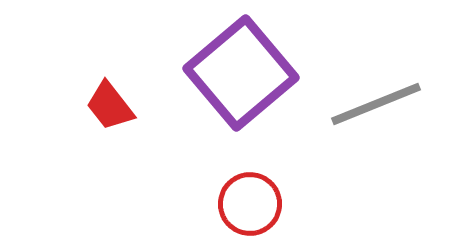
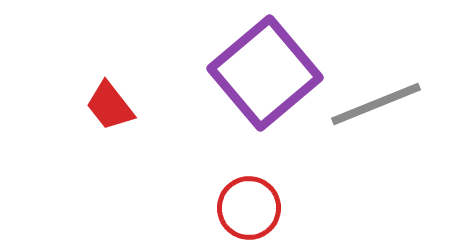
purple square: moved 24 px right
red circle: moved 1 px left, 4 px down
